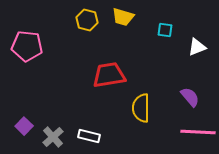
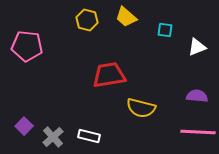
yellow trapezoid: moved 3 px right; rotated 25 degrees clockwise
purple semicircle: moved 7 px right, 1 px up; rotated 45 degrees counterclockwise
yellow semicircle: rotated 76 degrees counterclockwise
